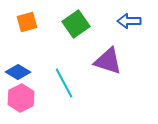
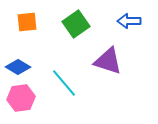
orange square: rotated 10 degrees clockwise
blue diamond: moved 5 px up
cyan line: rotated 12 degrees counterclockwise
pink hexagon: rotated 20 degrees clockwise
